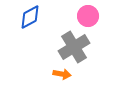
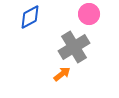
pink circle: moved 1 px right, 2 px up
orange arrow: rotated 48 degrees counterclockwise
